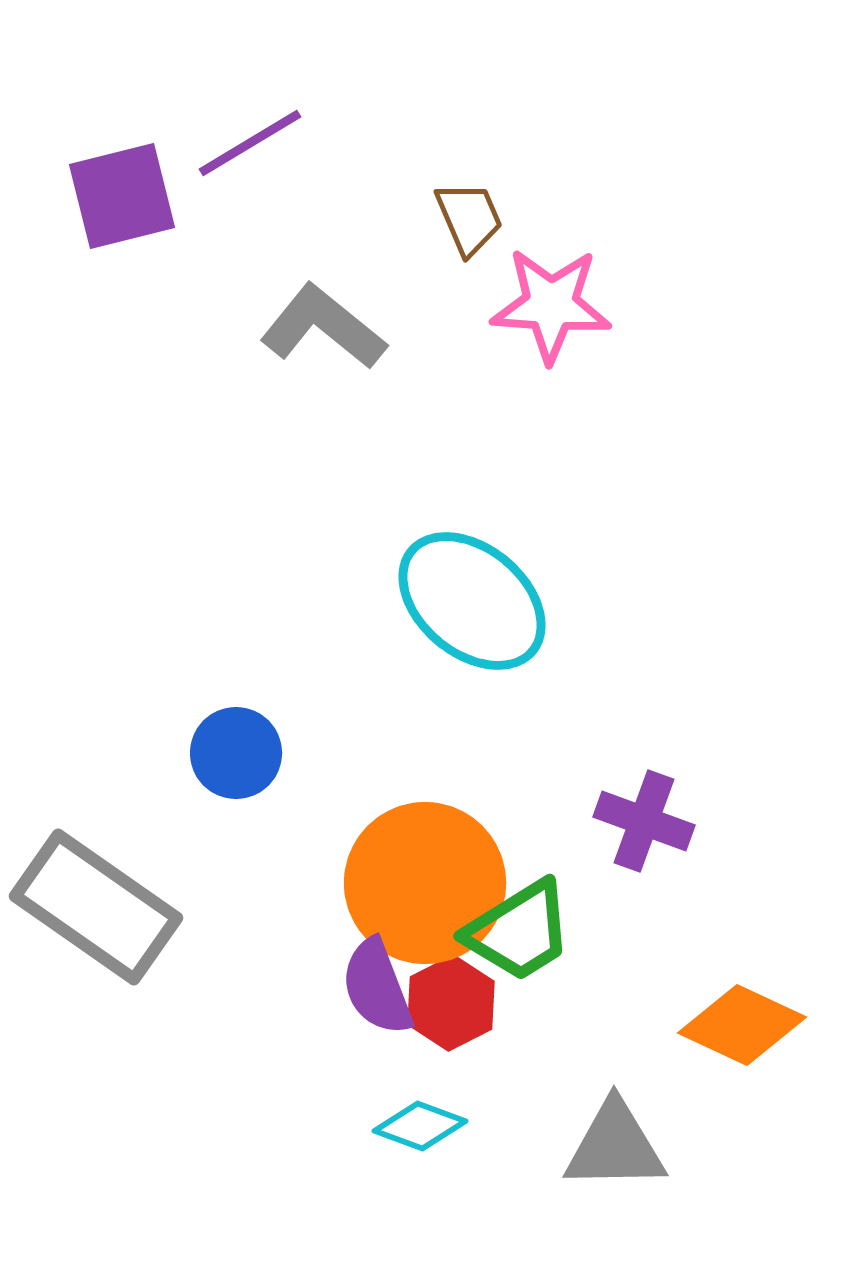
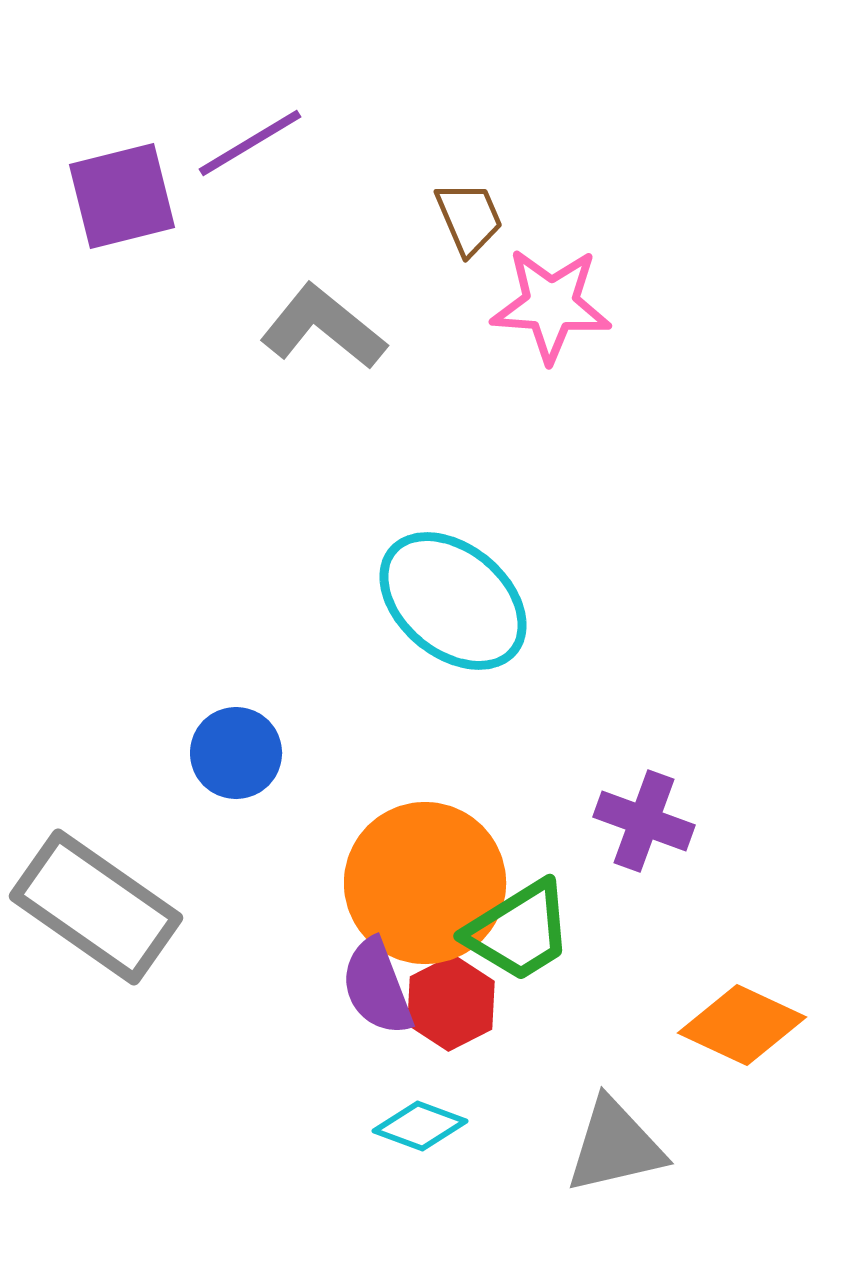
cyan ellipse: moved 19 px left
gray triangle: rotated 12 degrees counterclockwise
